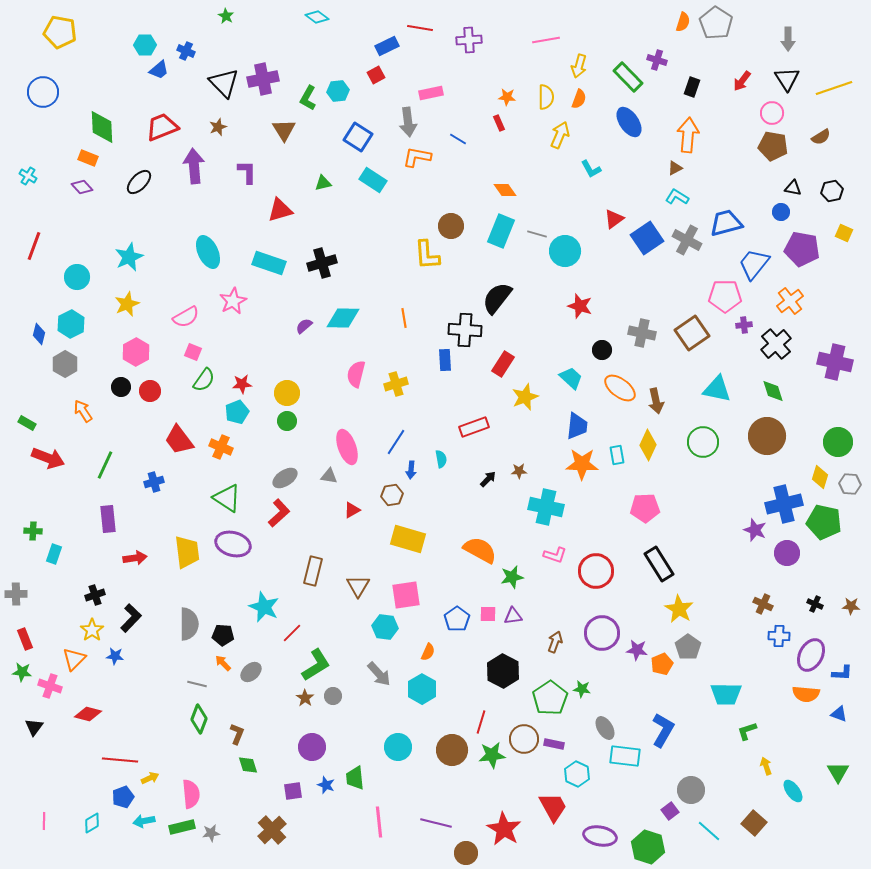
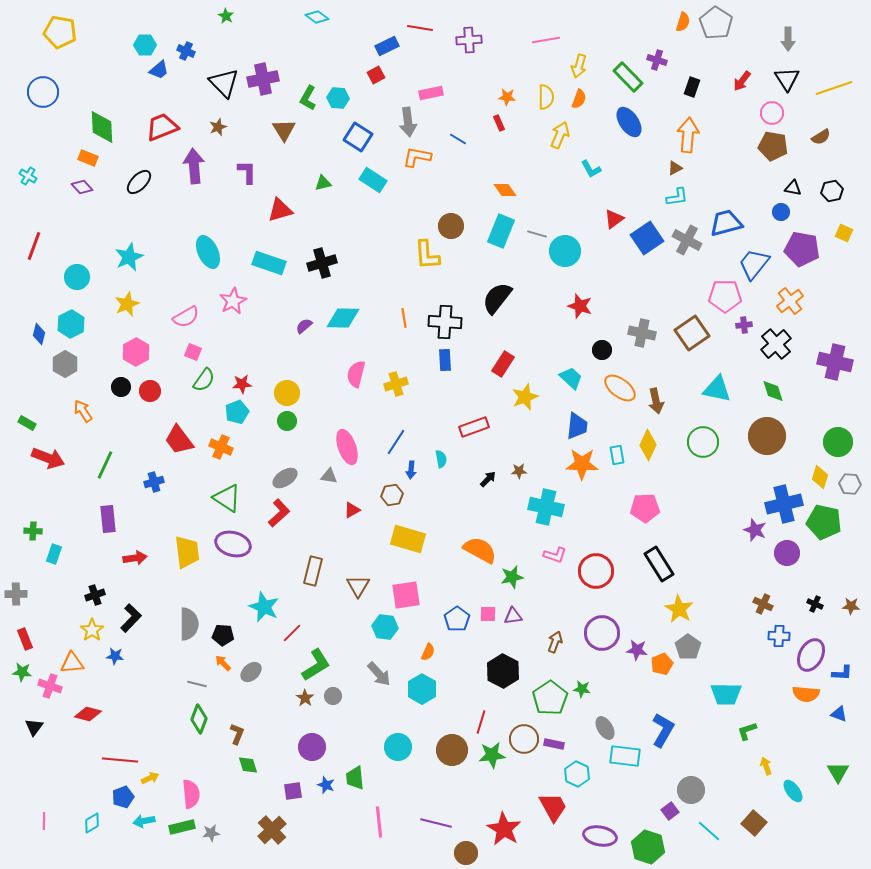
cyan hexagon at (338, 91): moved 7 px down; rotated 10 degrees clockwise
cyan L-shape at (677, 197): rotated 140 degrees clockwise
black cross at (465, 330): moved 20 px left, 8 px up
orange triangle at (74, 659): moved 2 px left, 4 px down; rotated 40 degrees clockwise
